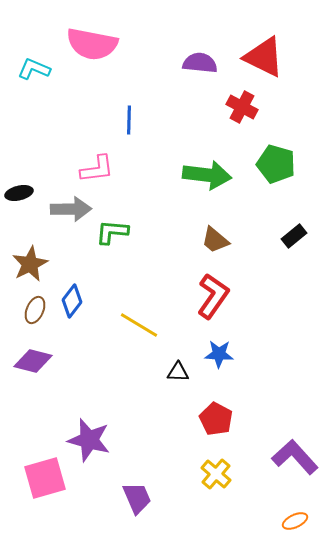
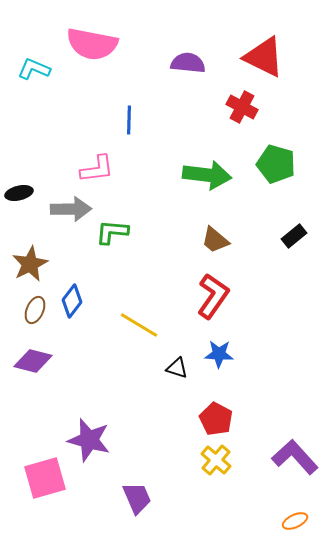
purple semicircle: moved 12 px left
black triangle: moved 1 px left, 4 px up; rotated 15 degrees clockwise
yellow cross: moved 14 px up
